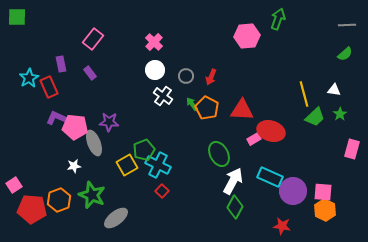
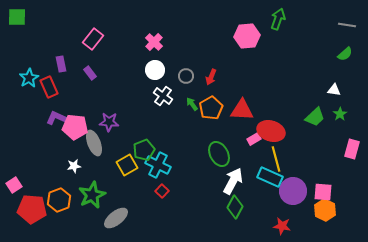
gray line at (347, 25): rotated 12 degrees clockwise
yellow line at (304, 94): moved 28 px left, 65 px down
orange pentagon at (207, 108): moved 4 px right; rotated 15 degrees clockwise
green star at (92, 195): rotated 24 degrees clockwise
